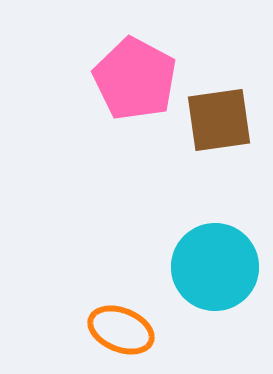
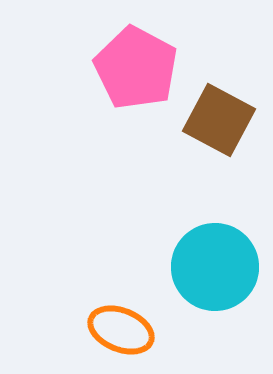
pink pentagon: moved 1 px right, 11 px up
brown square: rotated 36 degrees clockwise
